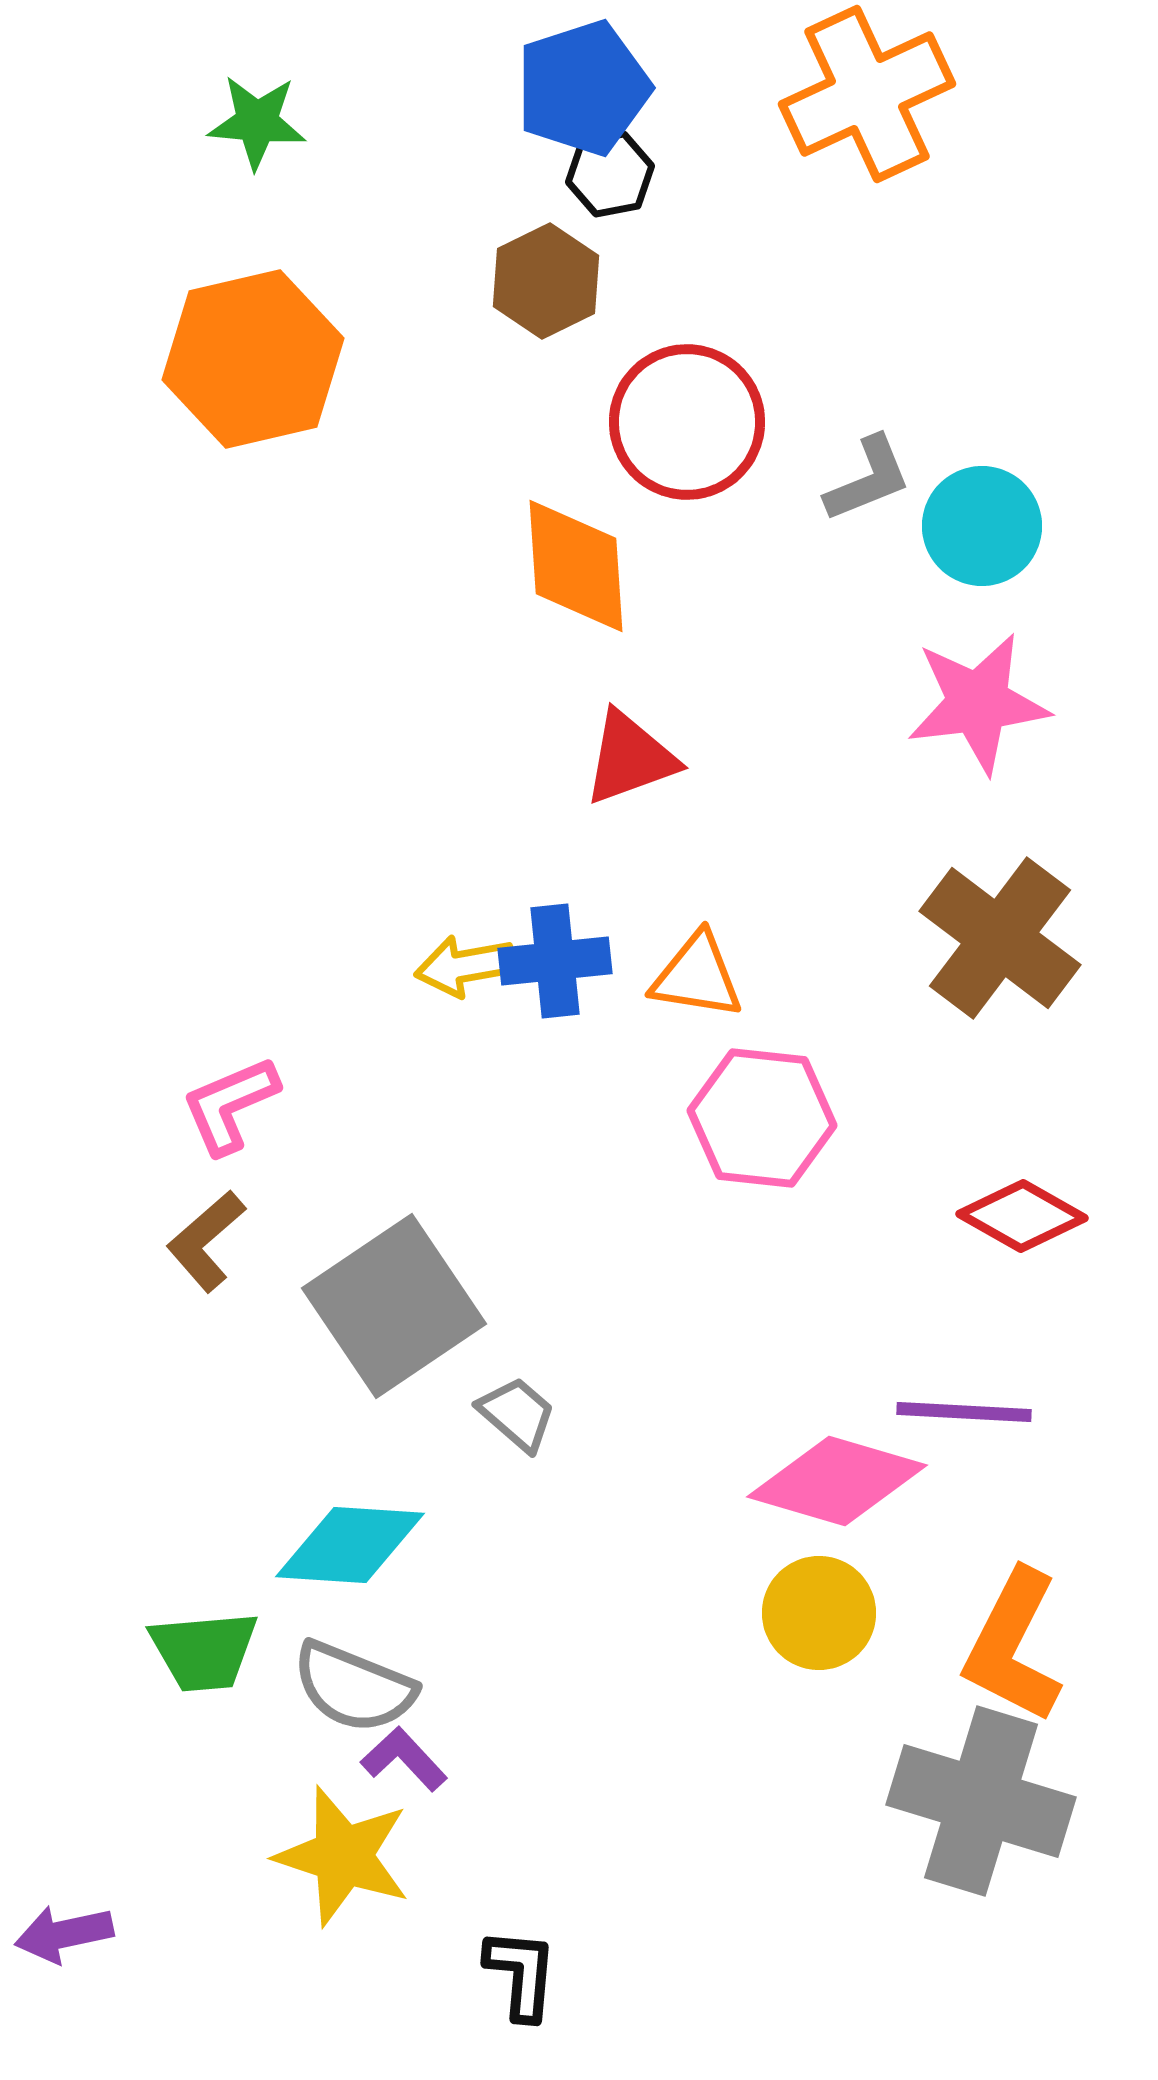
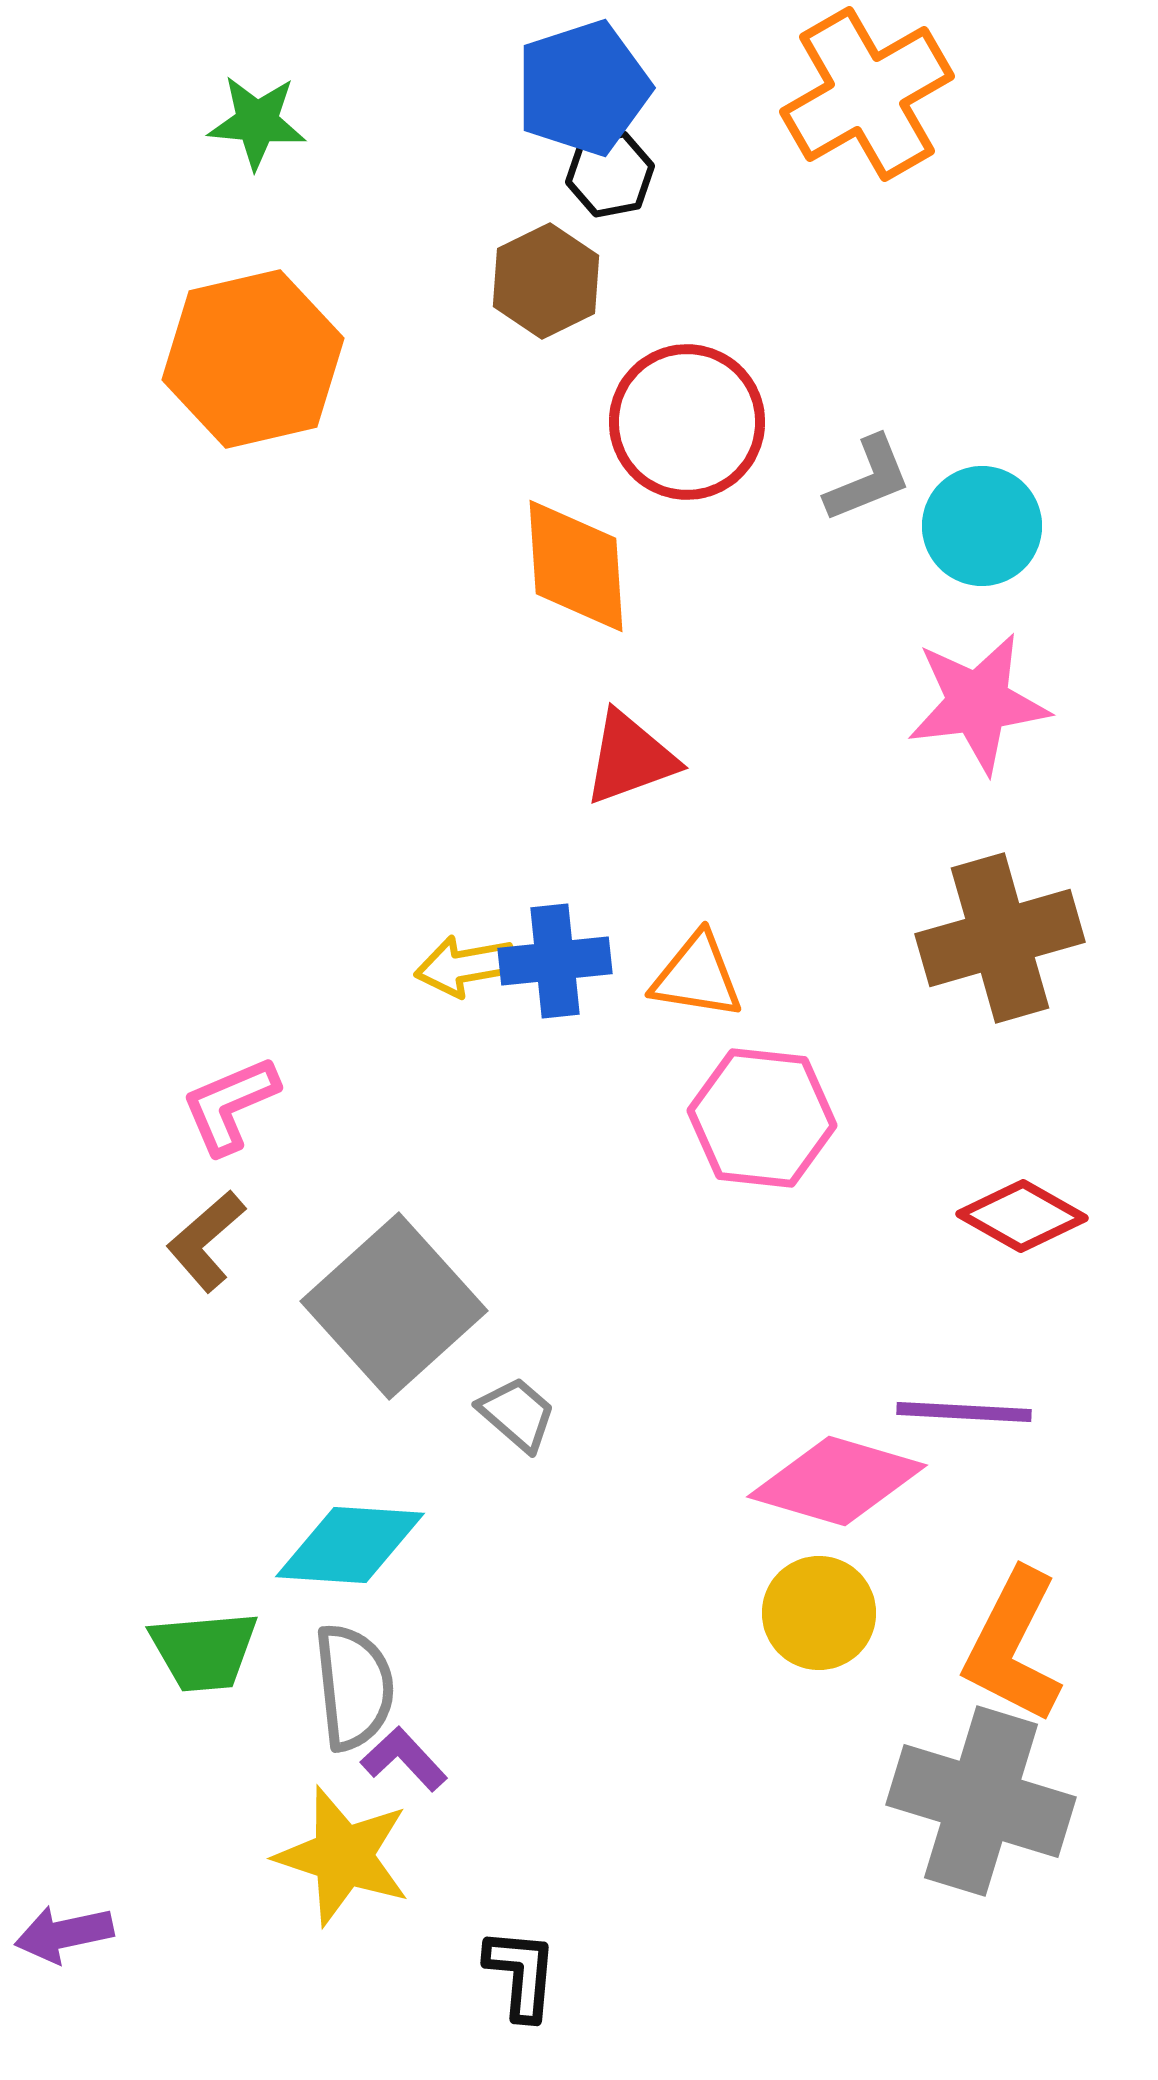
orange cross: rotated 5 degrees counterclockwise
brown cross: rotated 37 degrees clockwise
gray square: rotated 8 degrees counterclockwise
gray semicircle: rotated 118 degrees counterclockwise
